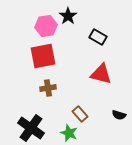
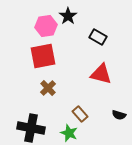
brown cross: rotated 35 degrees counterclockwise
black cross: rotated 24 degrees counterclockwise
